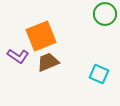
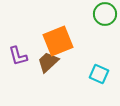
orange square: moved 17 px right, 5 px down
purple L-shape: rotated 40 degrees clockwise
brown trapezoid: rotated 20 degrees counterclockwise
